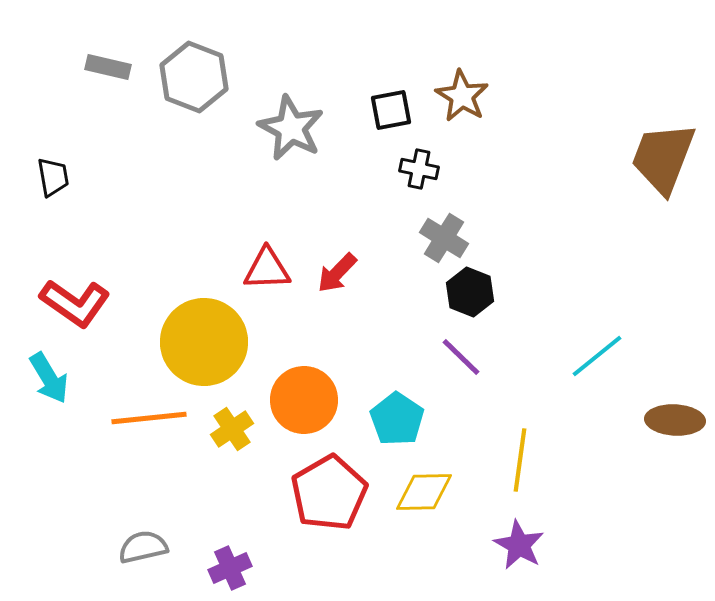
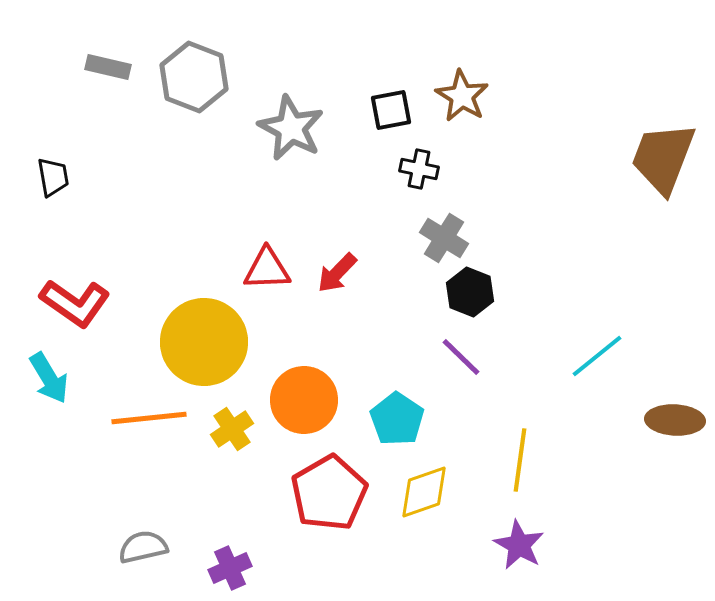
yellow diamond: rotated 18 degrees counterclockwise
